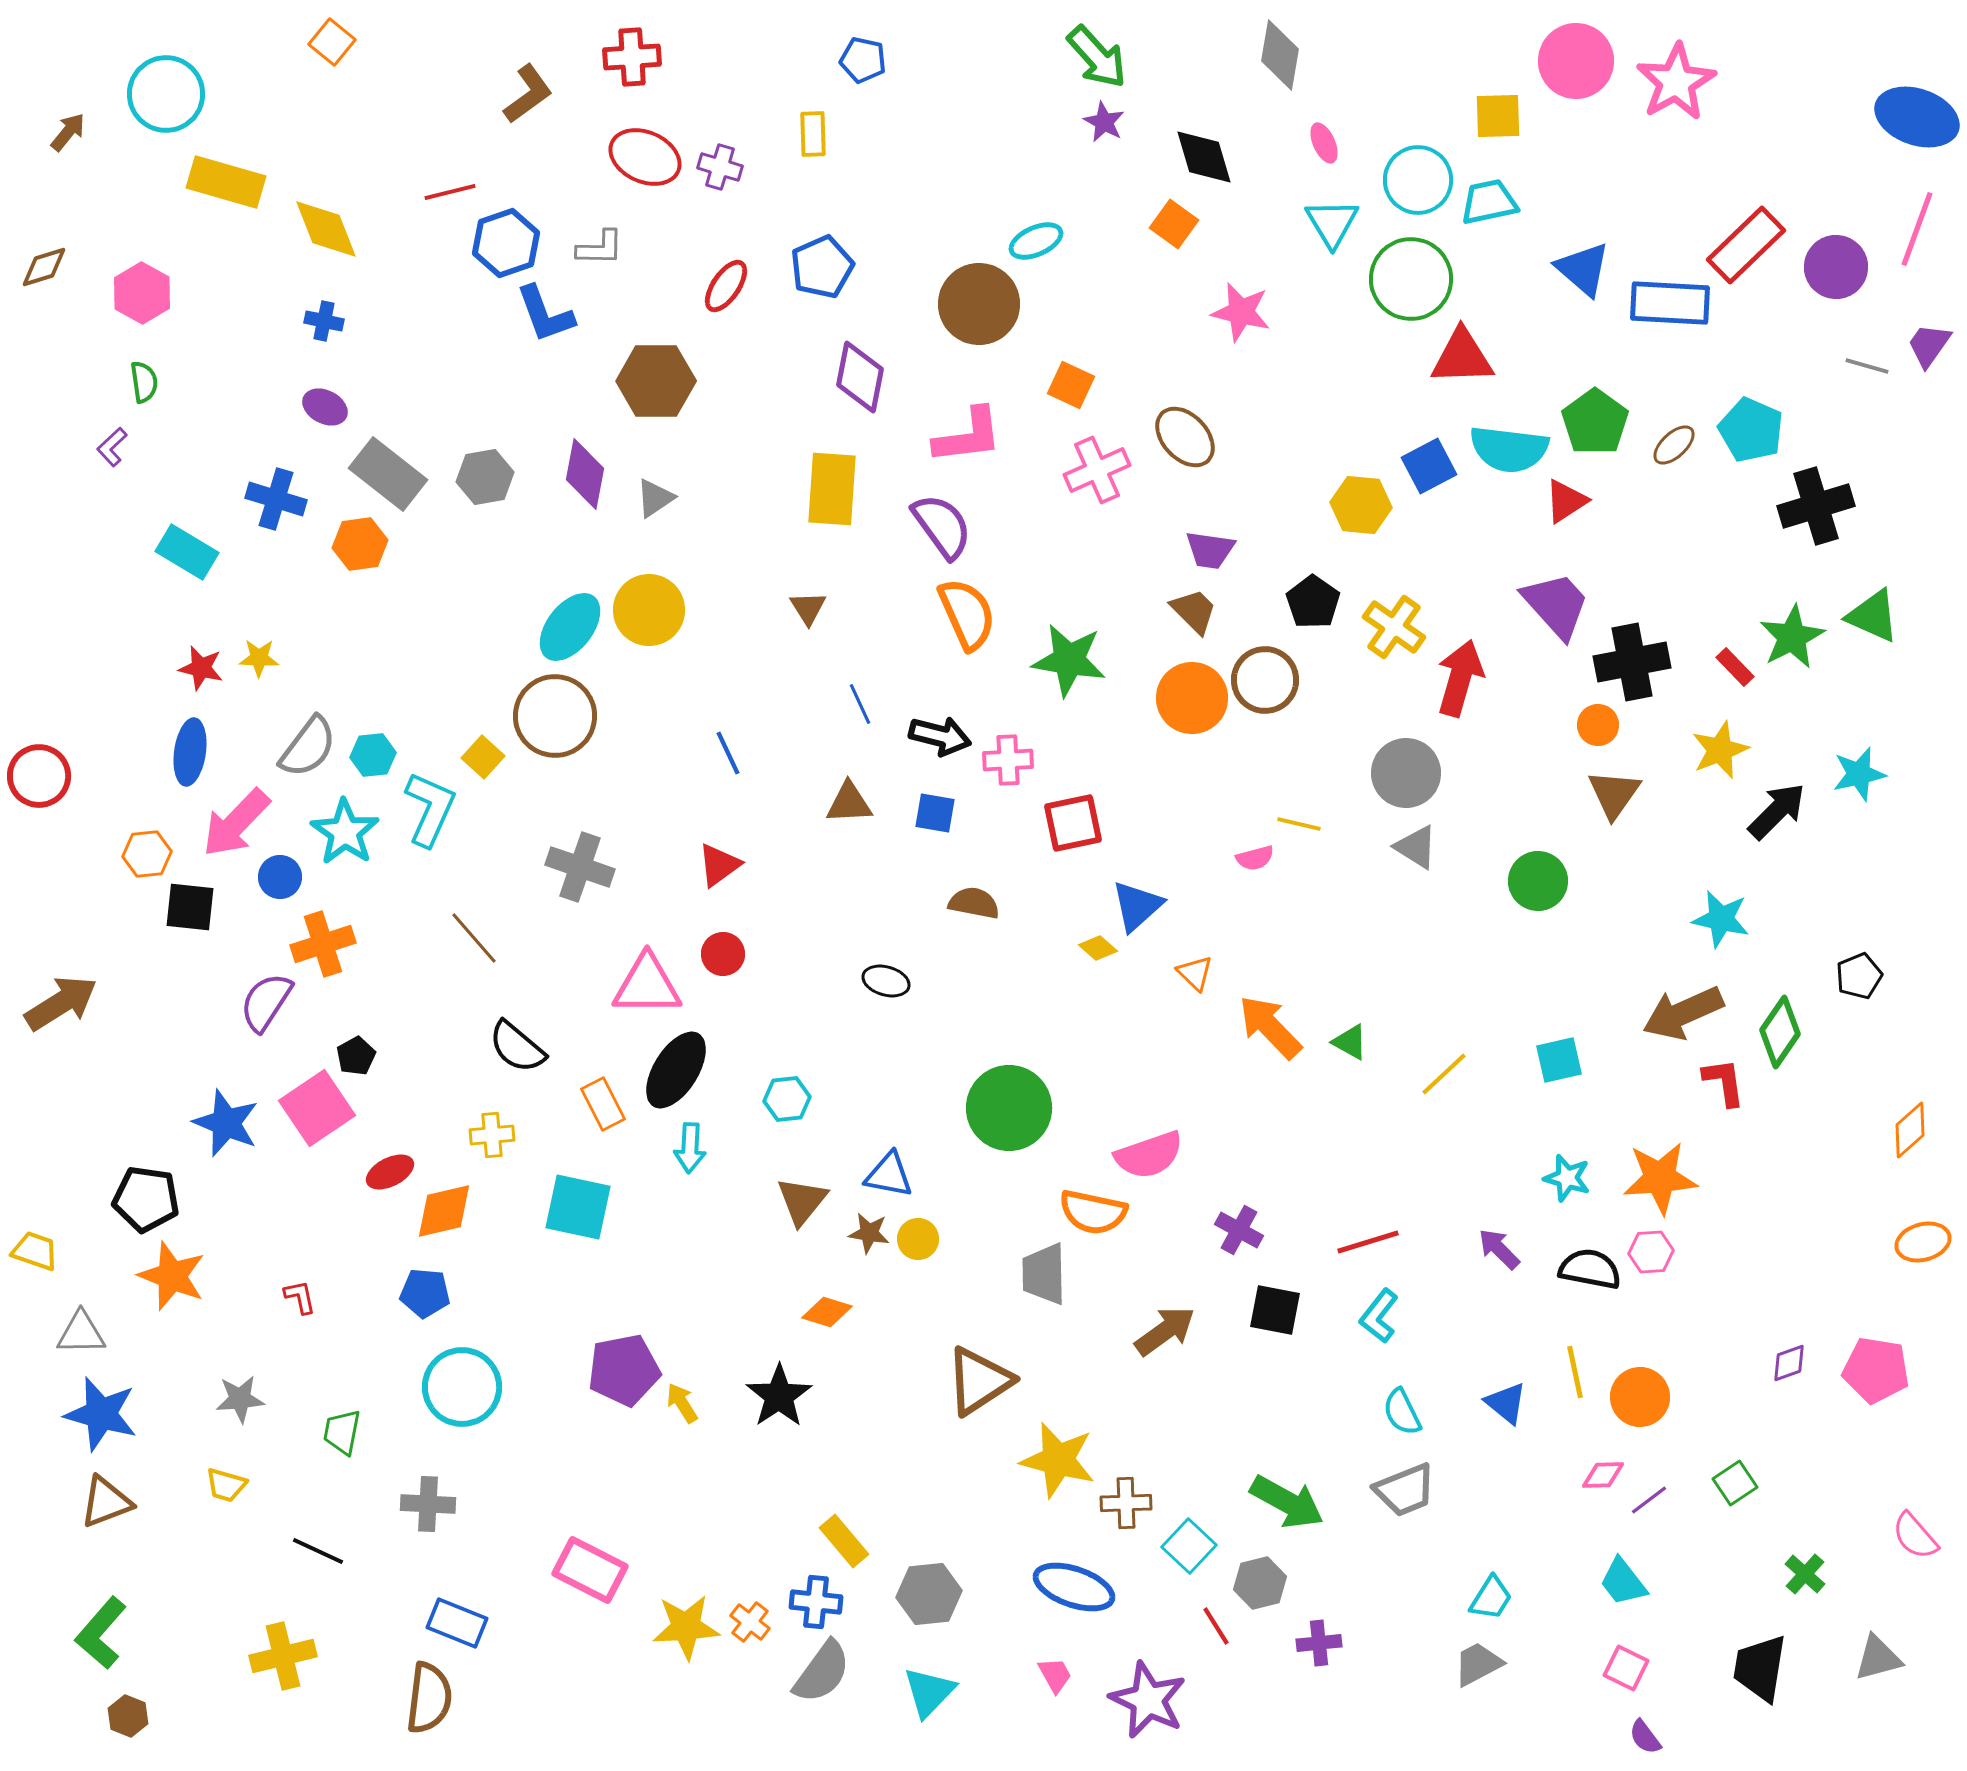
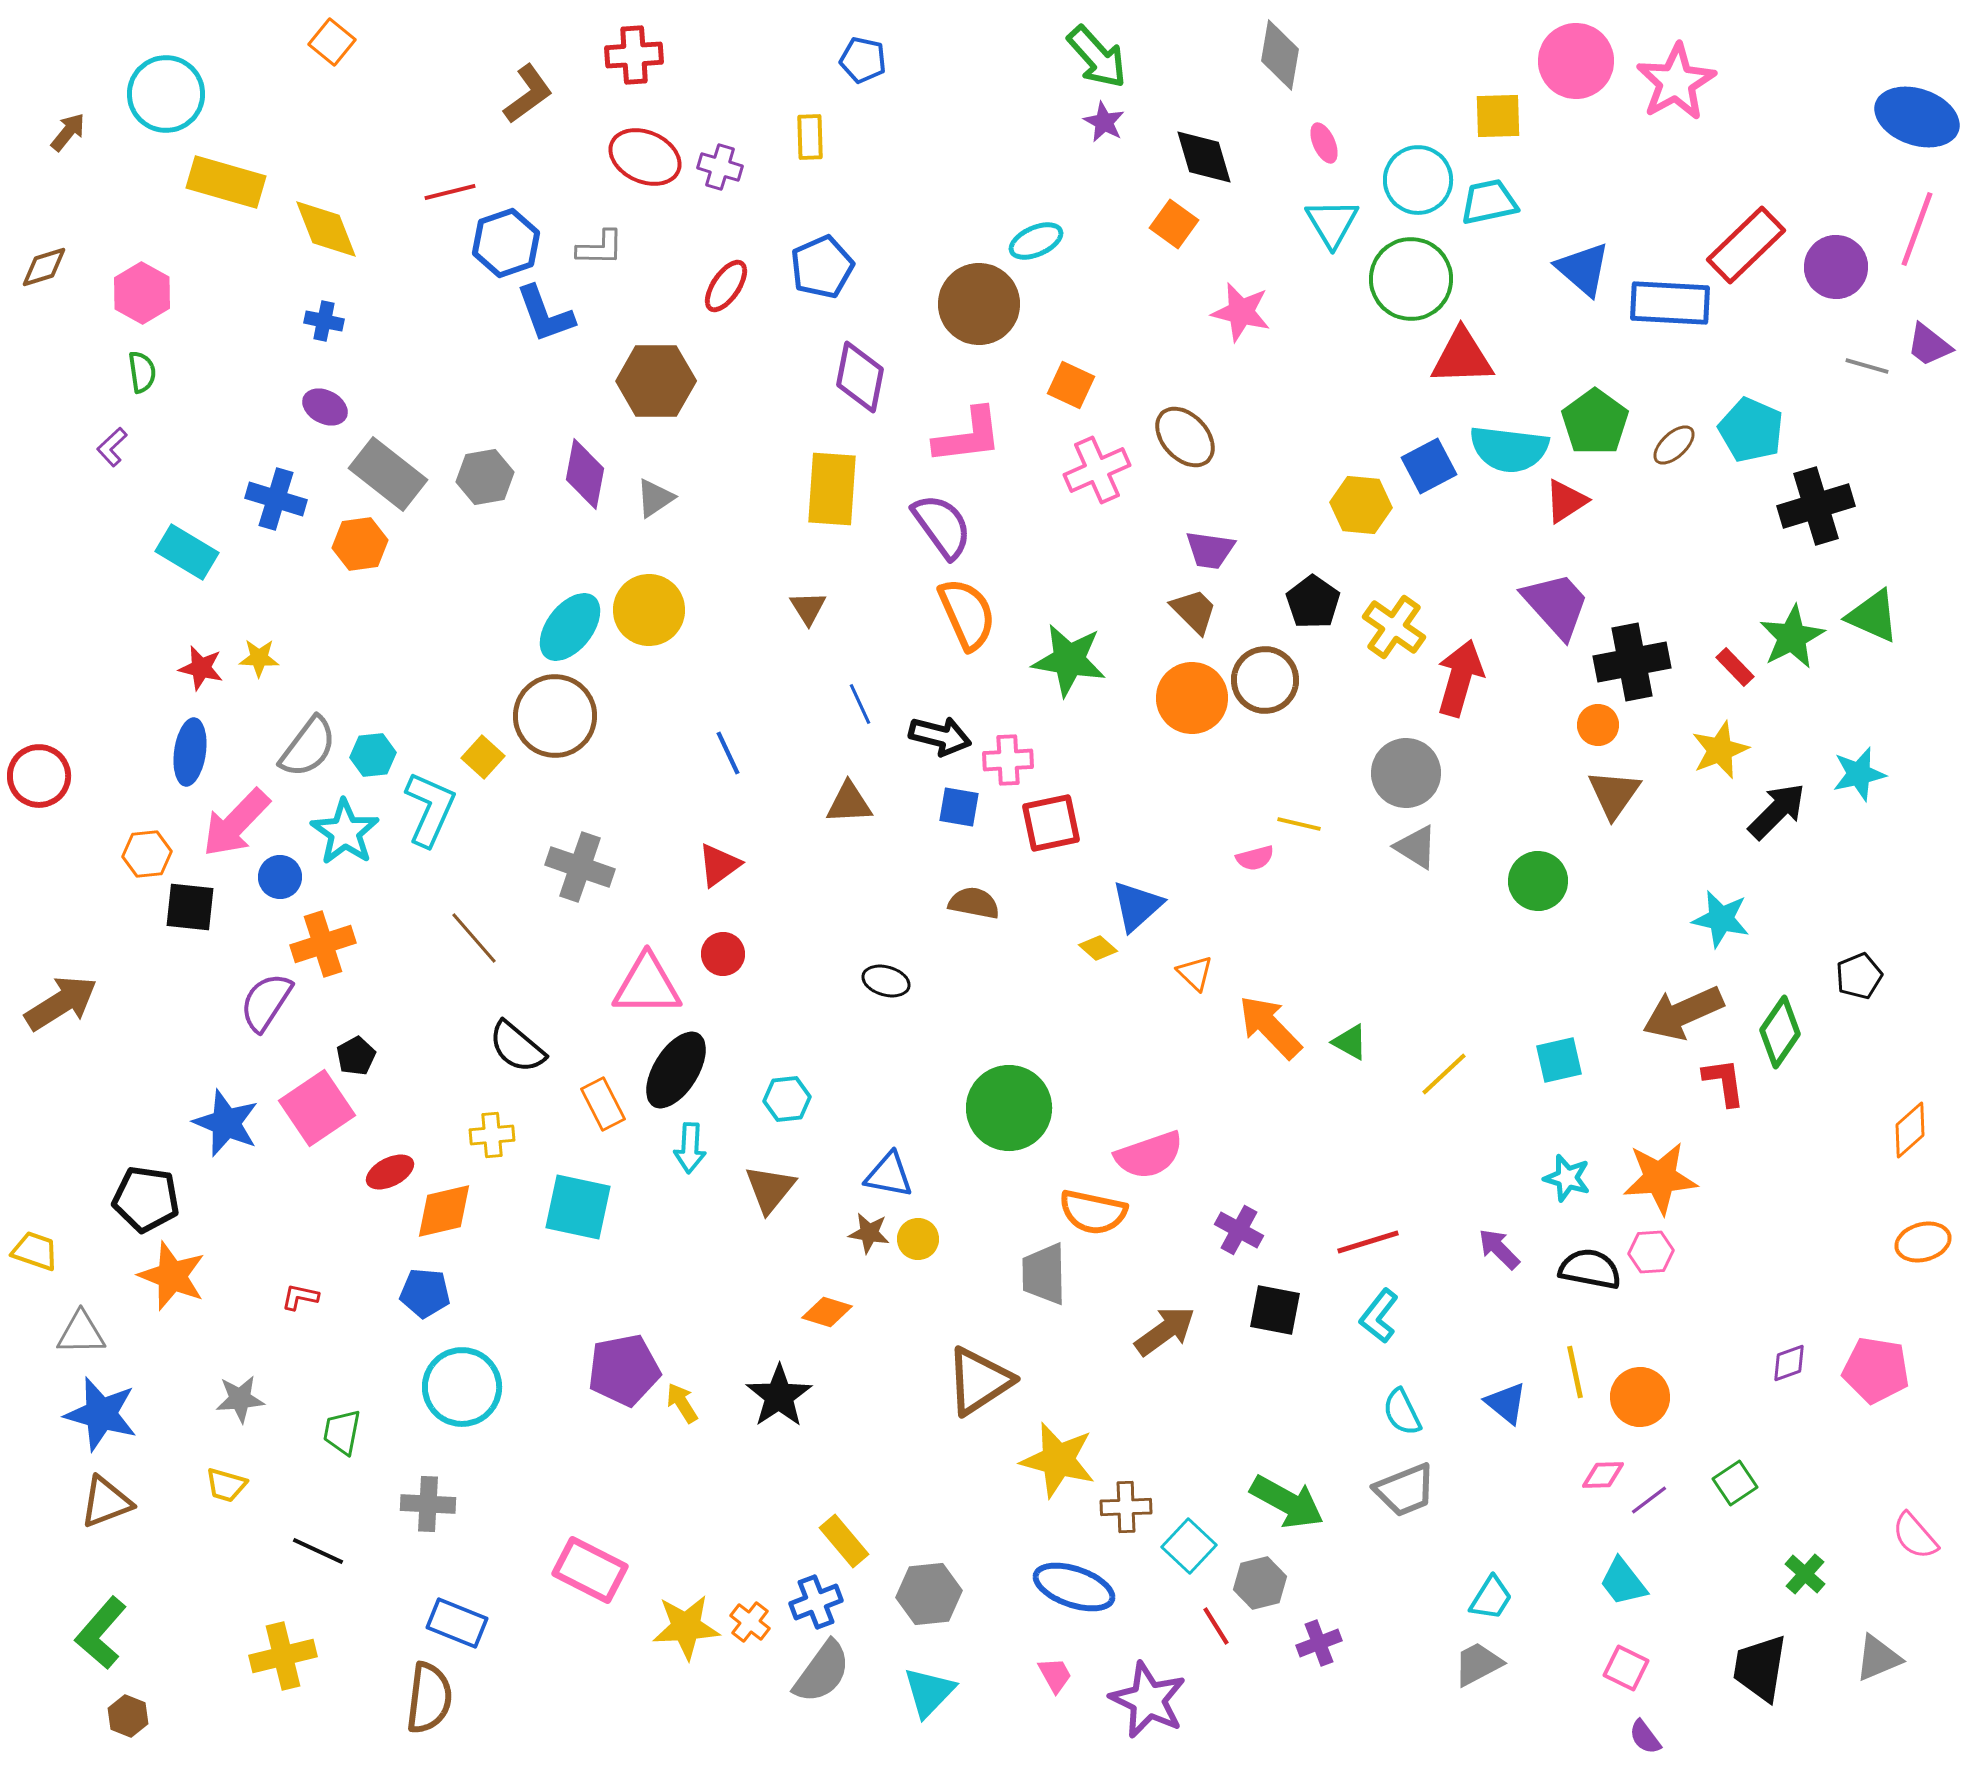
red cross at (632, 57): moved 2 px right, 2 px up
yellow rectangle at (813, 134): moved 3 px left, 3 px down
purple trapezoid at (1929, 345): rotated 87 degrees counterclockwise
green semicircle at (144, 382): moved 2 px left, 10 px up
blue square at (935, 813): moved 24 px right, 6 px up
red square at (1073, 823): moved 22 px left
brown triangle at (802, 1201): moved 32 px left, 12 px up
red L-shape at (300, 1297): rotated 66 degrees counterclockwise
brown cross at (1126, 1503): moved 4 px down
blue cross at (816, 1602): rotated 27 degrees counterclockwise
purple cross at (1319, 1643): rotated 15 degrees counterclockwise
gray triangle at (1878, 1658): rotated 8 degrees counterclockwise
